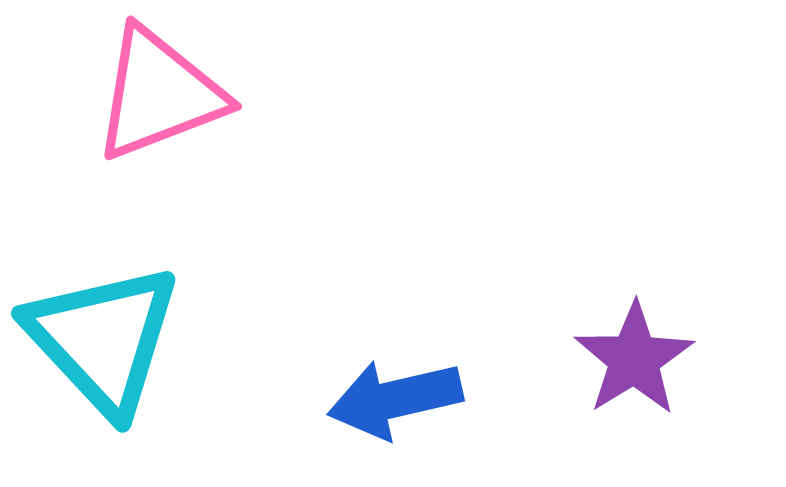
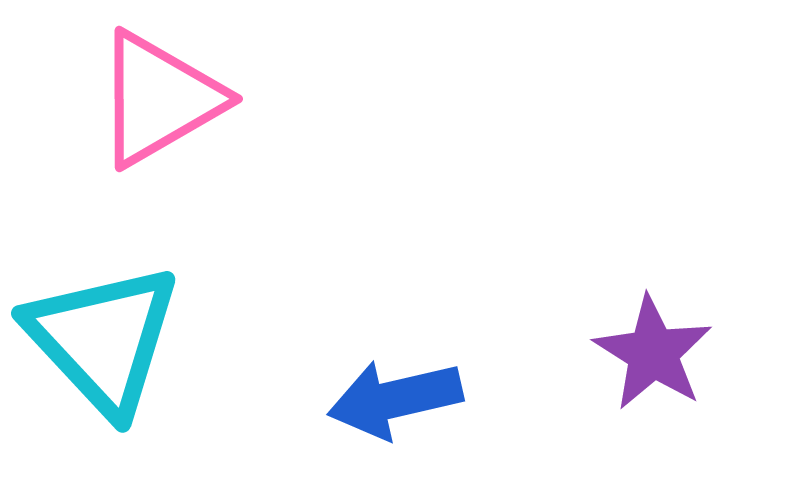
pink triangle: moved 5 px down; rotated 9 degrees counterclockwise
purple star: moved 19 px right, 6 px up; rotated 8 degrees counterclockwise
